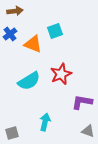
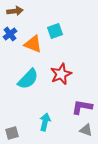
cyan semicircle: moved 1 px left, 2 px up; rotated 15 degrees counterclockwise
purple L-shape: moved 5 px down
gray triangle: moved 2 px left, 1 px up
